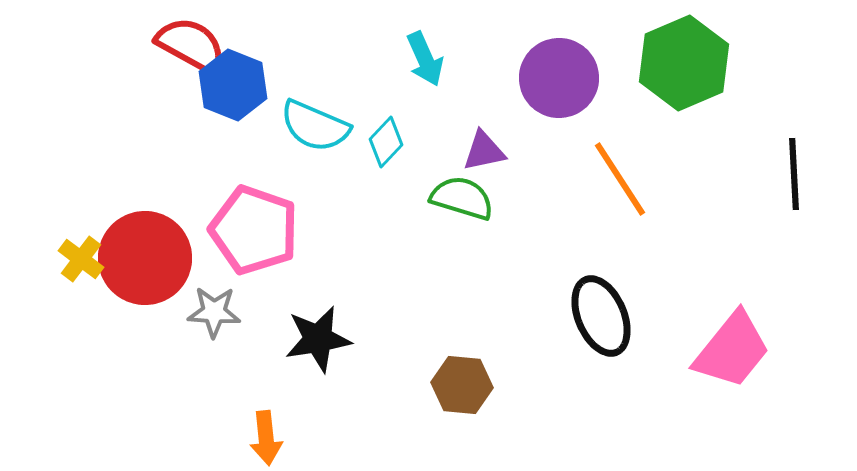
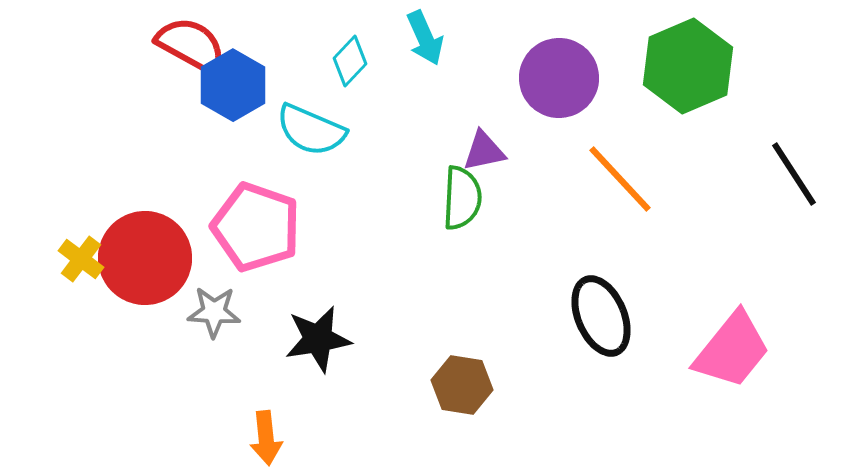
cyan arrow: moved 21 px up
green hexagon: moved 4 px right, 3 px down
blue hexagon: rotated 8 degrees clockwise
cyan semicircle: moved 4 px left, 4 px down
cyan diamond: moved 36 px left, 81 px up
black line: rotated 30 degrees counterclockwise
orange line: rotated 10 degrees counterclockwise
green semicircle: rotated 76 degrees clockwise
pink pentagon: moved 2 px right, 3 px up
brown hexagon: rotated 4 degrees clockwise
